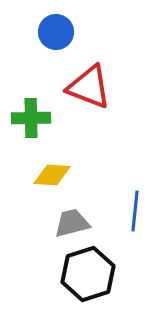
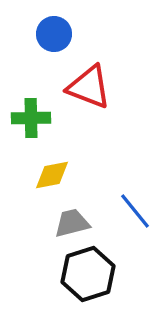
blue circle: moved 2 px left, 2 px down
yellow diamond: rotated 15 degrees counterclockwise
blue line: rotated 45 degrees counterclockwise
